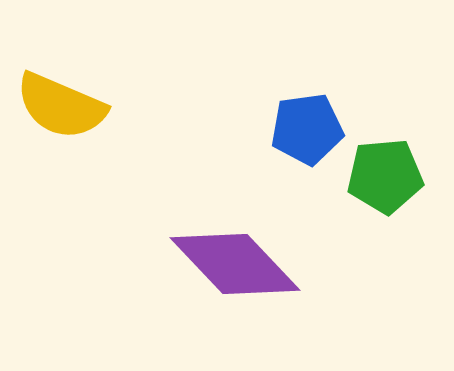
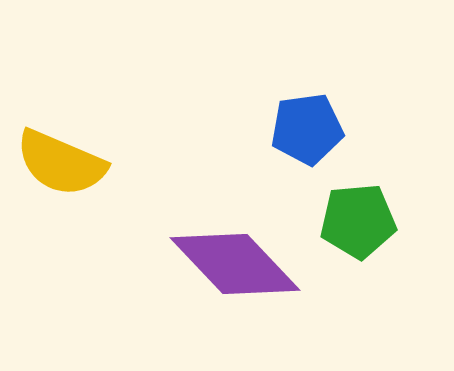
yellow semicircle: moved 57 px down
green pentagon: moved 27 px left, 45 px down
